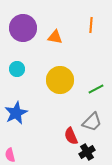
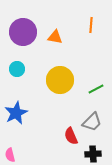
purple circle: moved 4 px down
black cross: moved 6 px right, 2 px down; rotated 28 degrees clockwise
